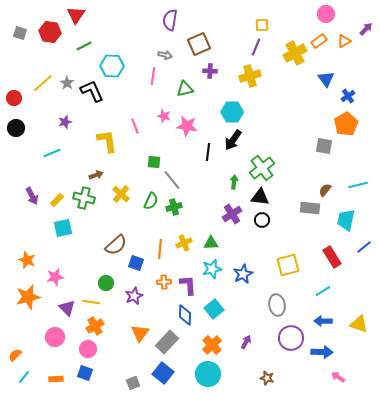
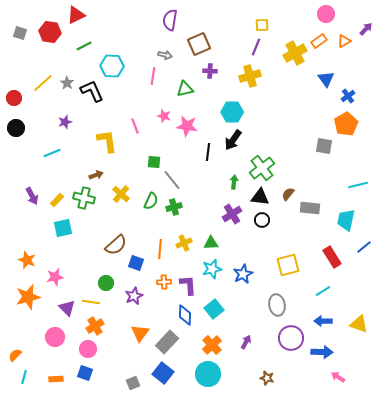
red triangle at (76, 15): rotated 30 degrees clockwise
brown semicircle at (325, 190): moved 37 px left, 4 px down
cyan line at (24, 377): rotated 24 degrees counterclockwise
